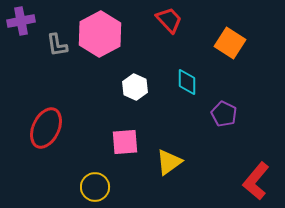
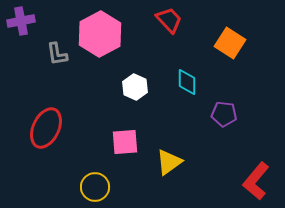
gray L-shape: moved 9 px down
purple pentagon: rotated 20 degrees counterclockwise
